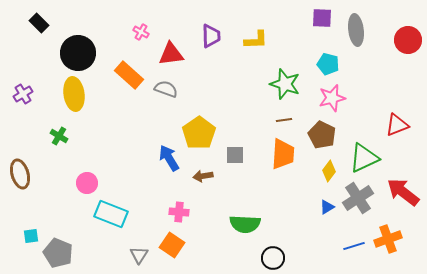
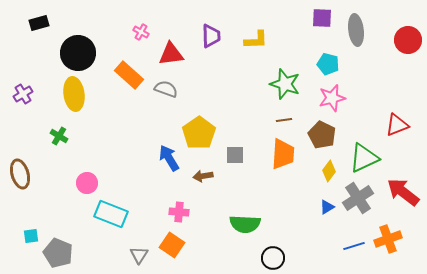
black rectangle at (39, 23): rotated 60 degrees counterclockwise
